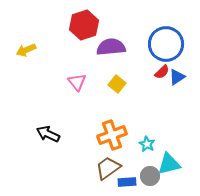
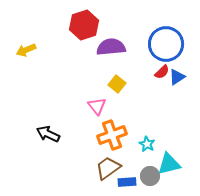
pink triangle: moved 20 px right, 24 px down
